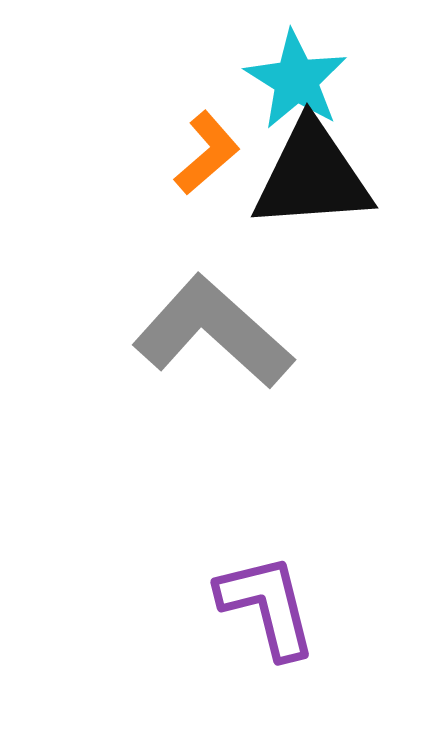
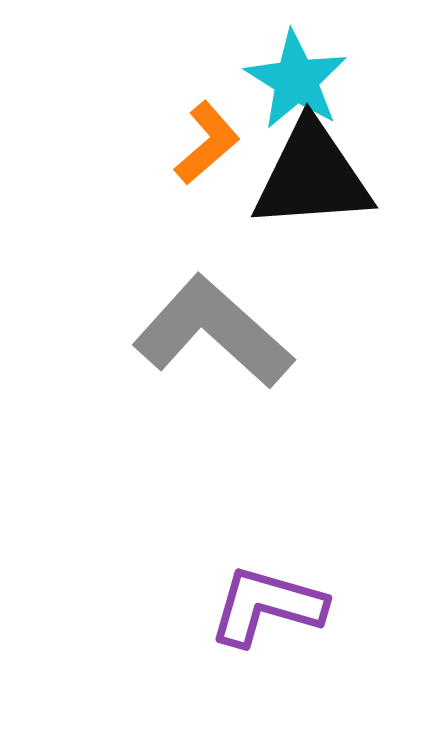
orange L-shape: moved 10 px up
purple L-shape: rotated 60 degrees counterclockwise
